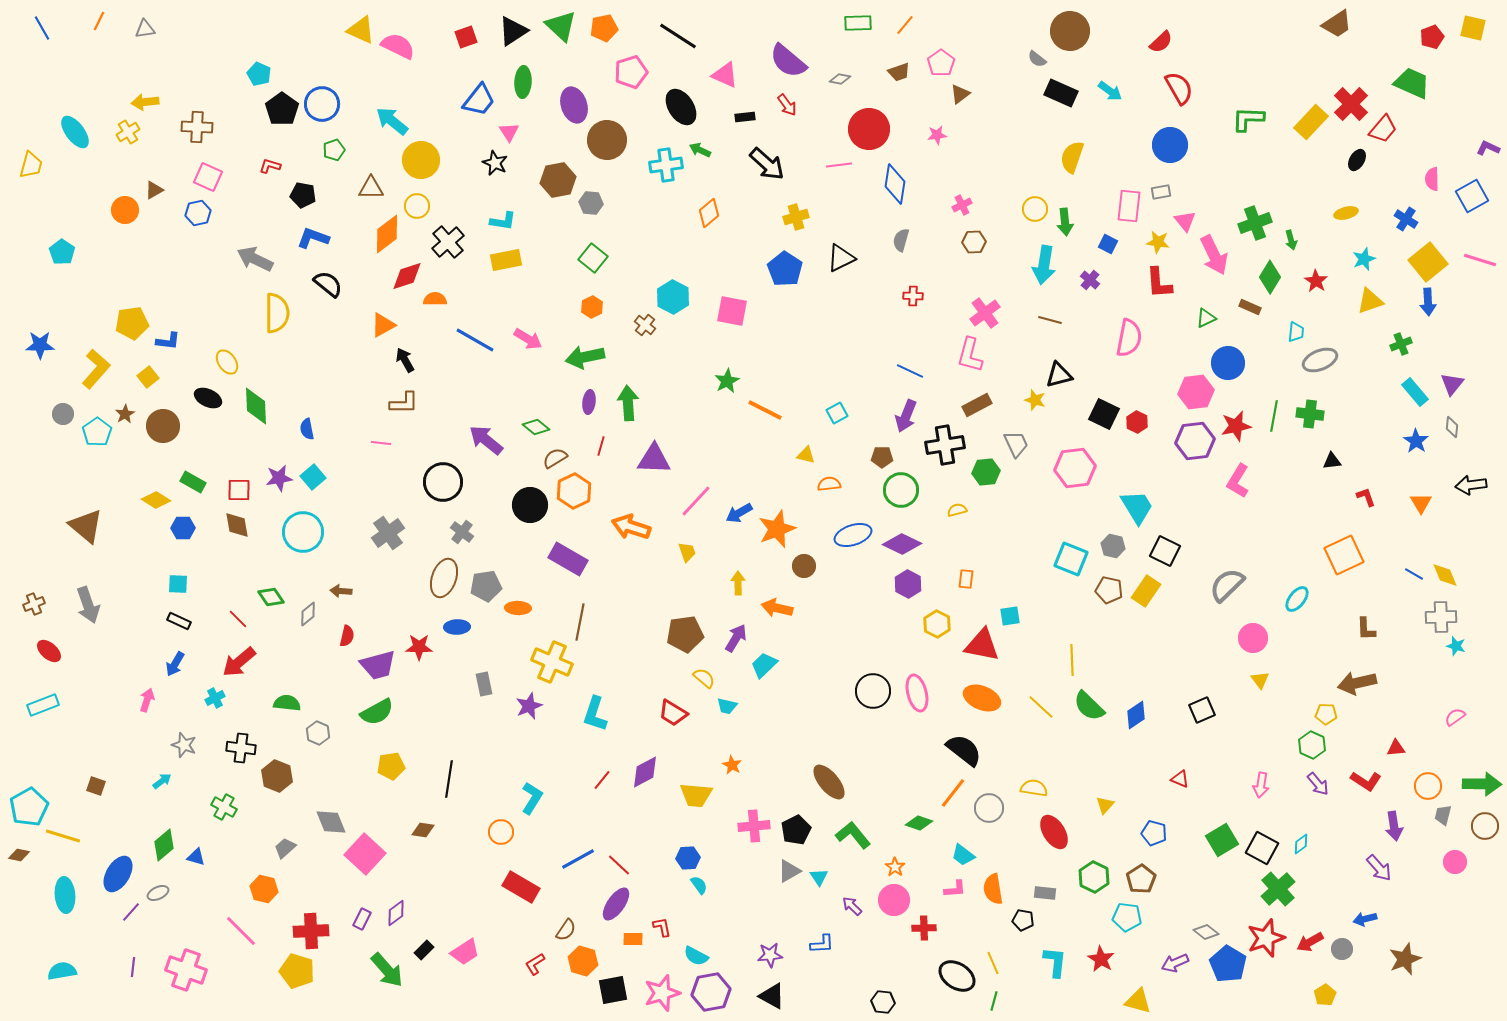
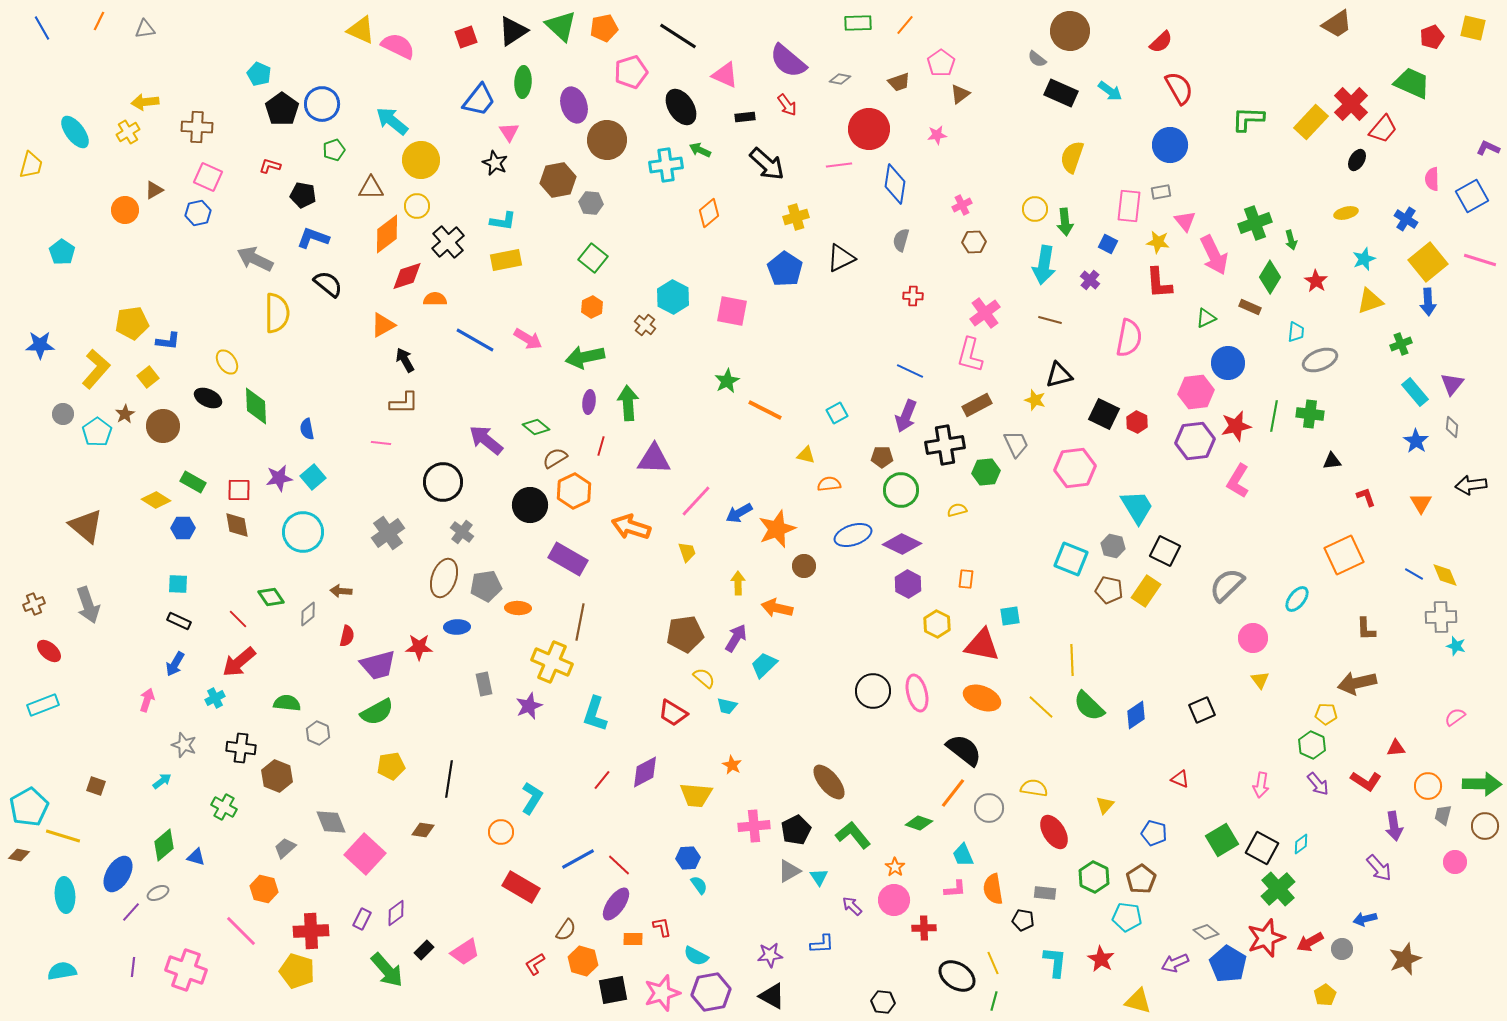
brown trapezoid at (899, 72): moved 10 px down
cyan trapezoid at (963, 855): rotated 30 degrees clockwise
